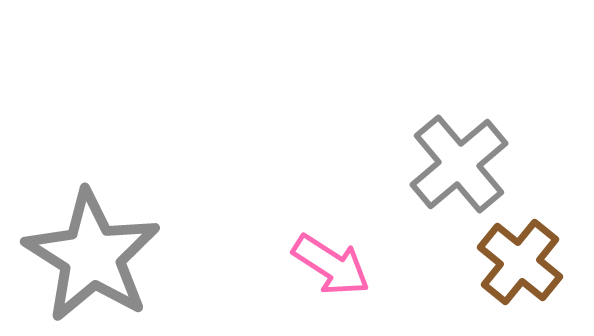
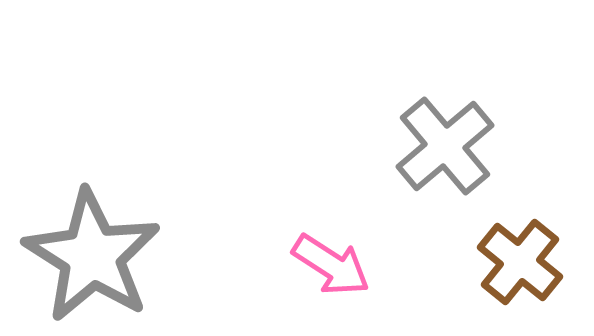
gray cross: moved 14 px left, 18 px up
